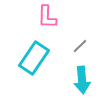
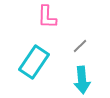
cyan rectangle: moved 4 px down
